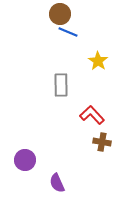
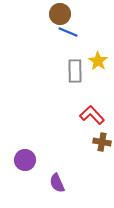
gray rectangle: moved 14 px right, 14 px up
